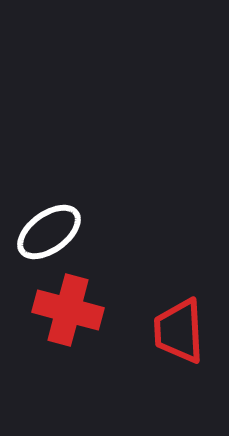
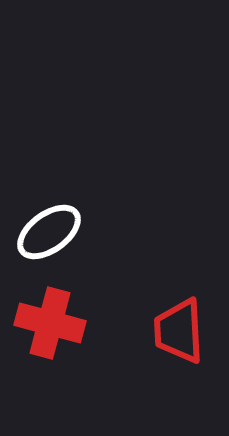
red cross: moved 18 px left, 13 px down
